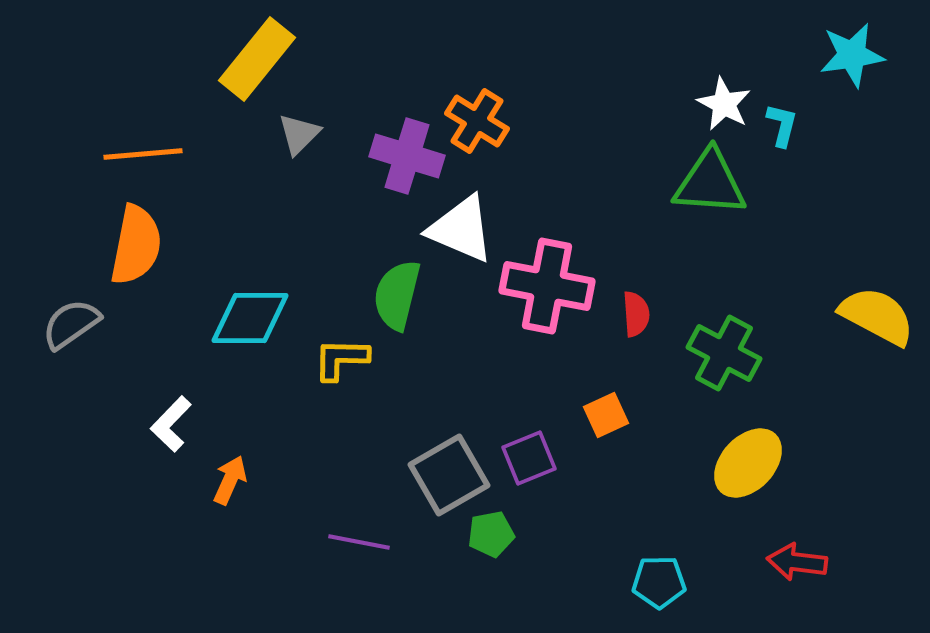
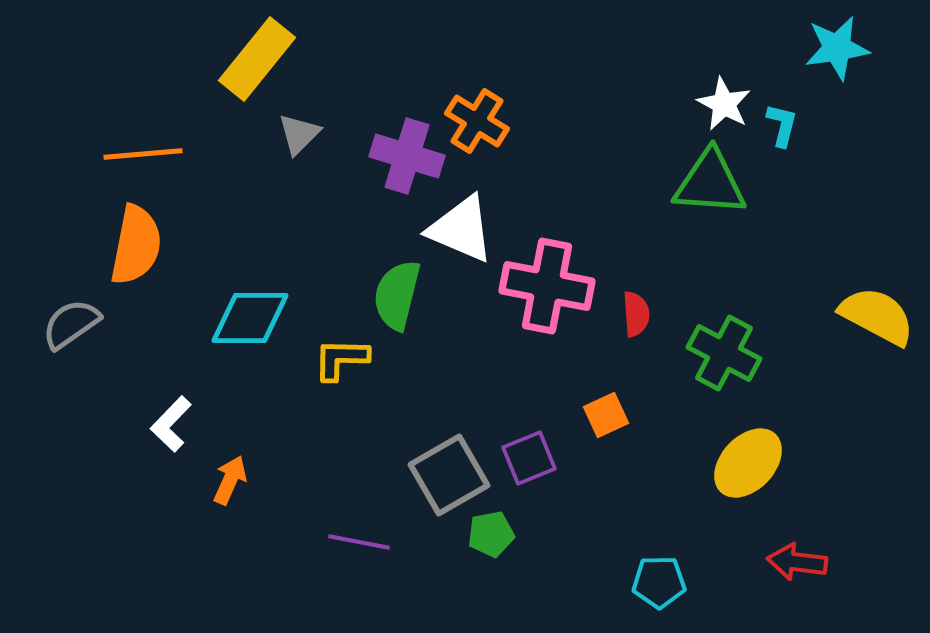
cyan star: moved 15 px left, 7 px up
